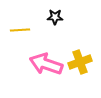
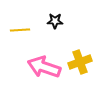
black star: moved 4 px down
pink arrow: moved 2 px left, 3 px down
